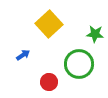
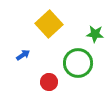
green circle: moved 1 px left, 1 px up
